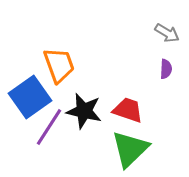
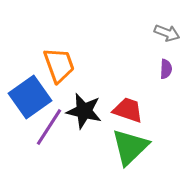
gray arrow: rotated 10 degrees counterclockwise
green triangle: moved 2 px up
